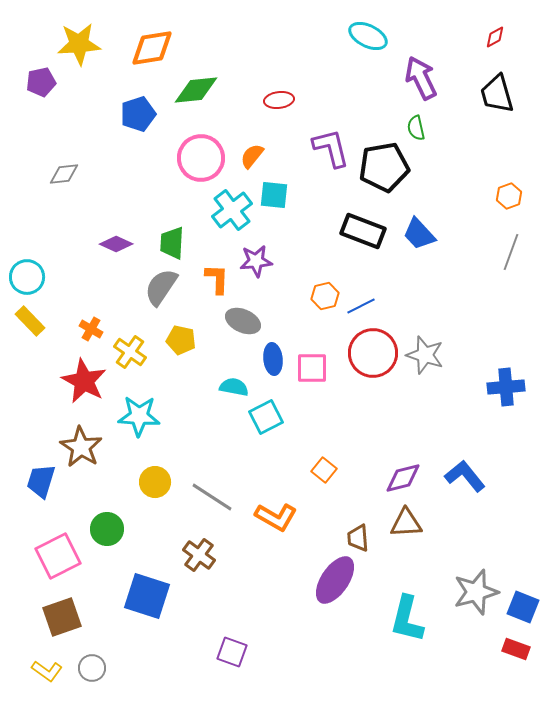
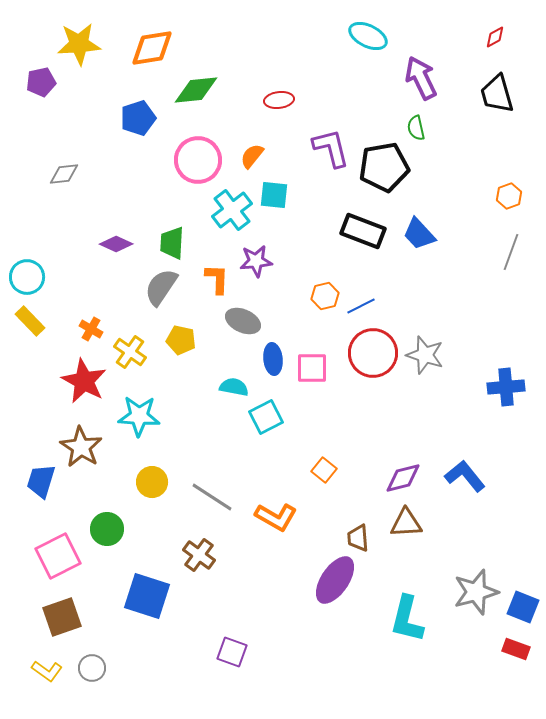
blue pentagon at (138, 114): moved 4 px down
pink circle at (201, 158): moved 3 px left, 2 px down
yellow circle at (155, 482): moved 3 px left
